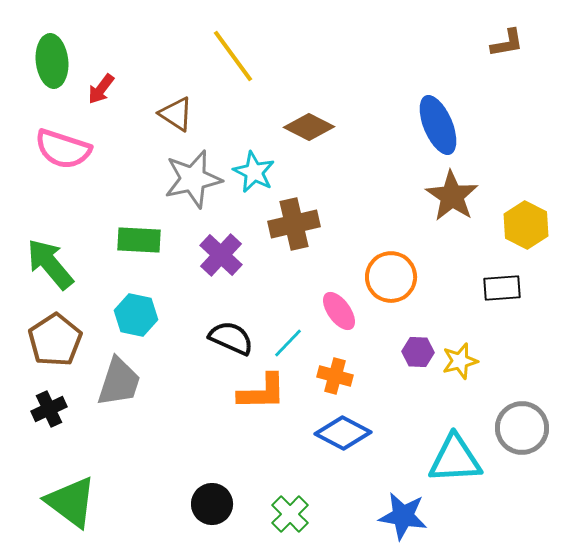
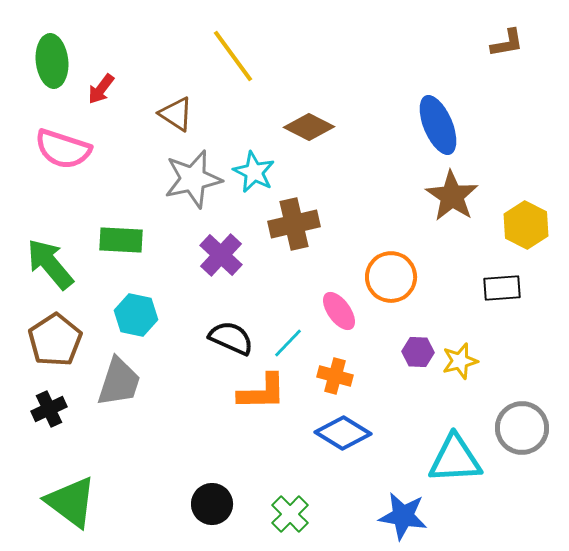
green rectangle: moved 18 px left
blue diamond: rotated 4 degrees clockwise
